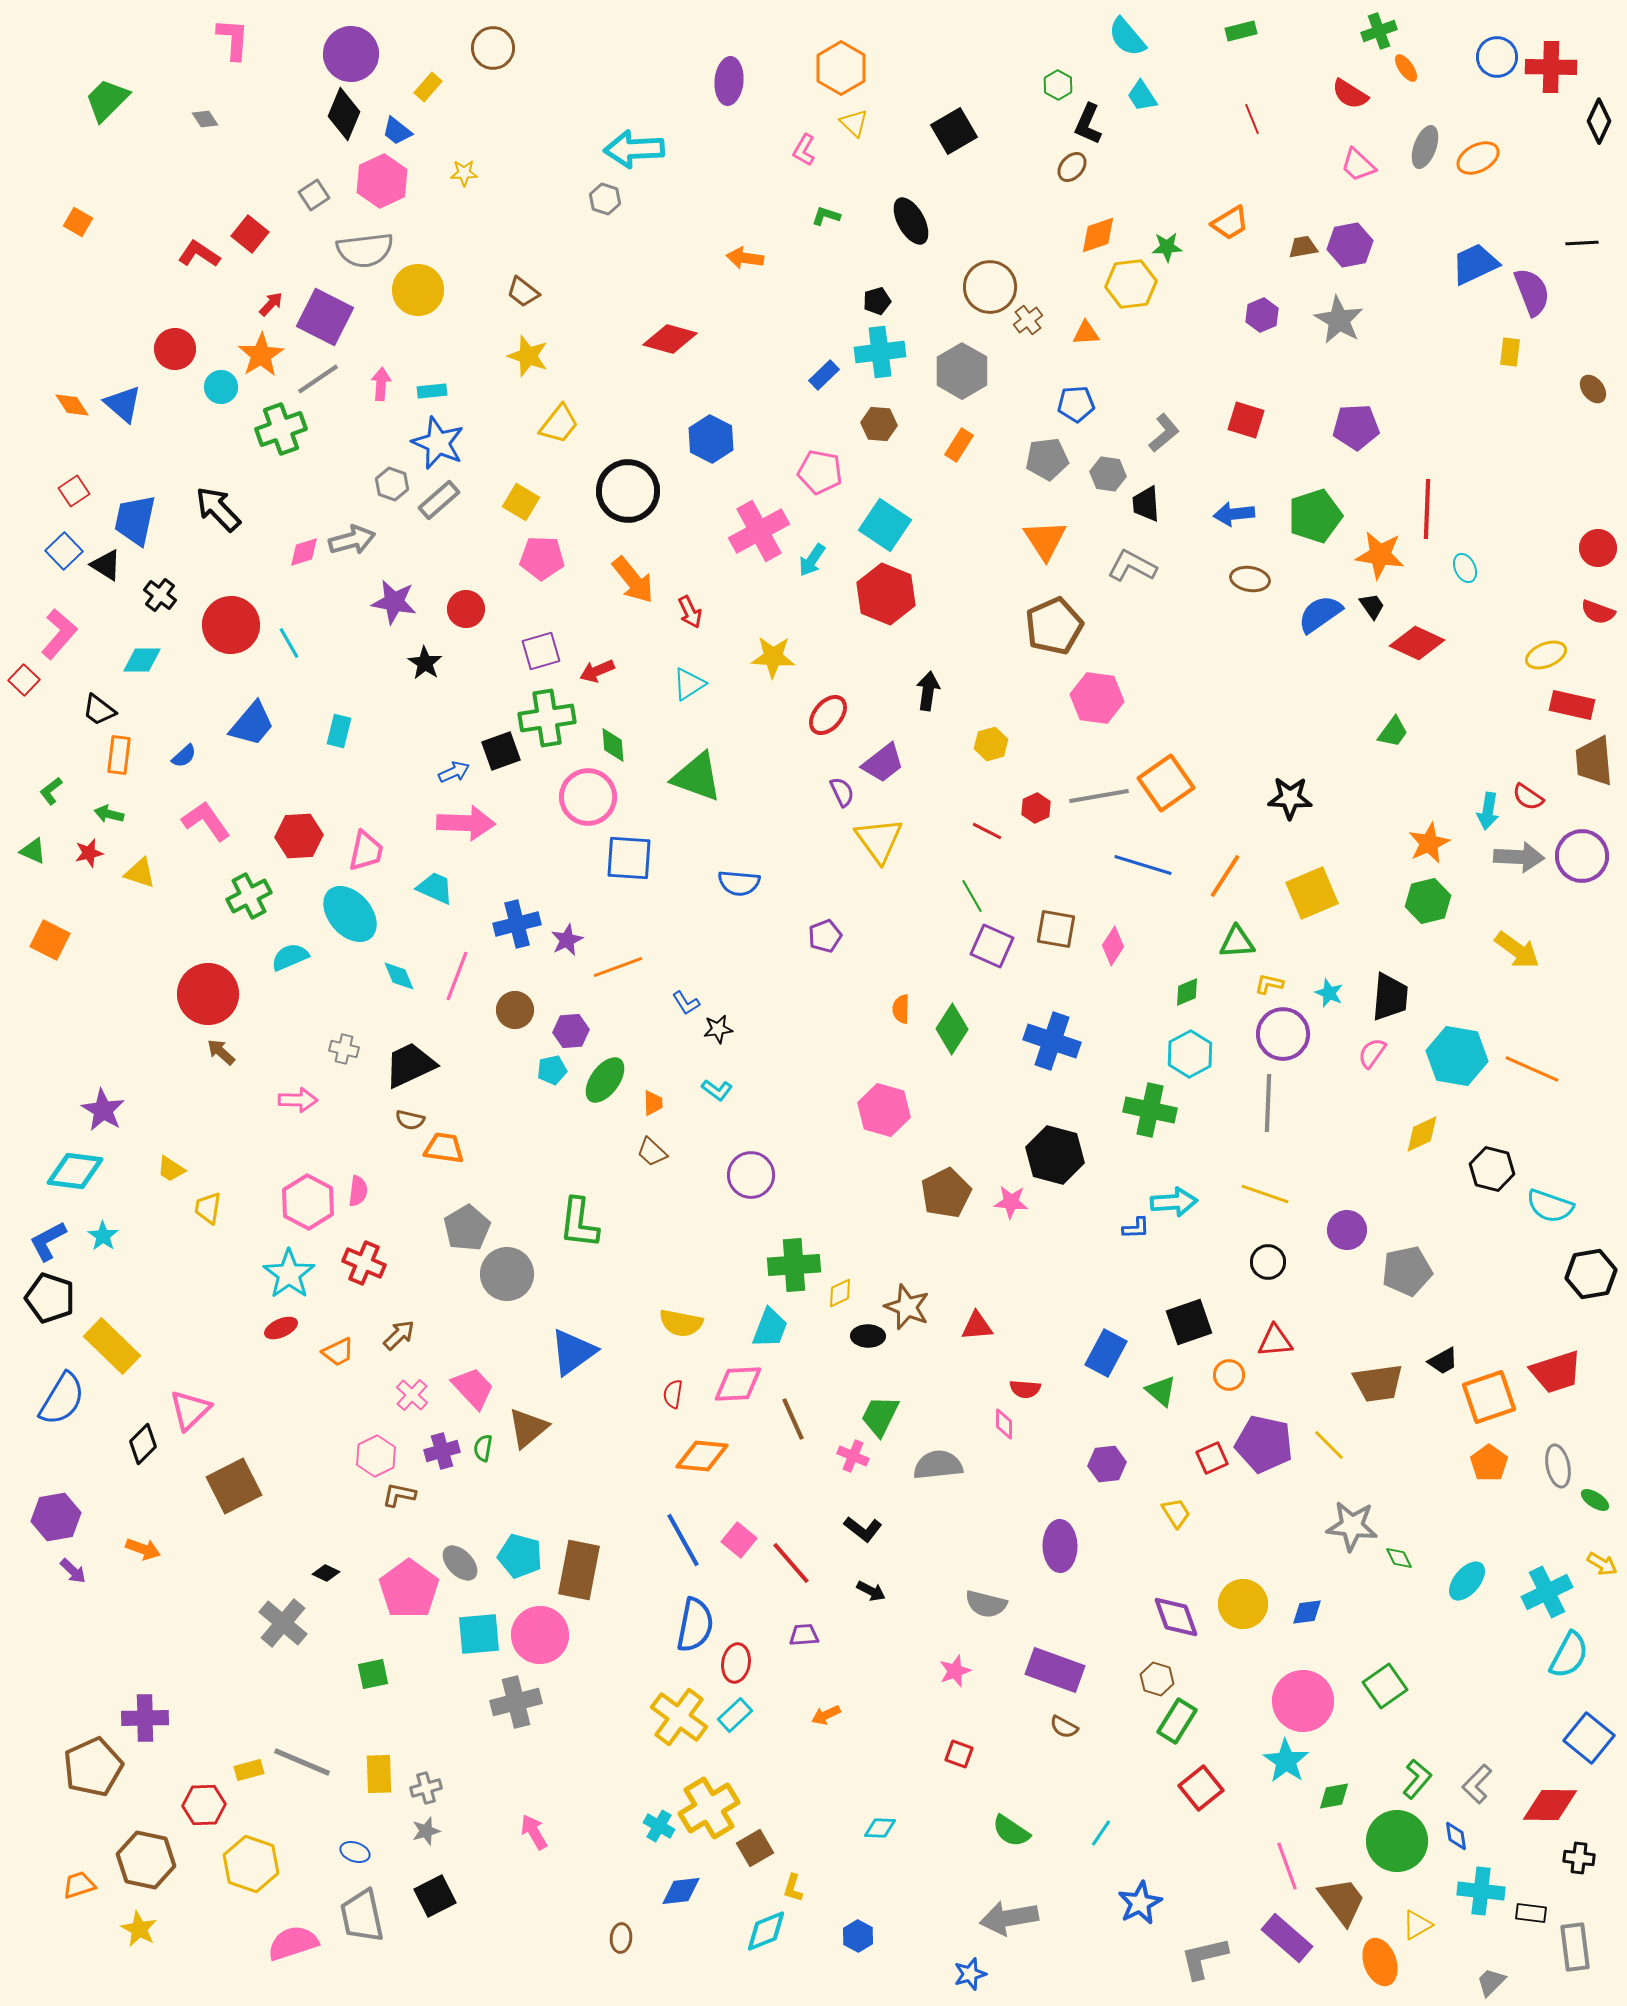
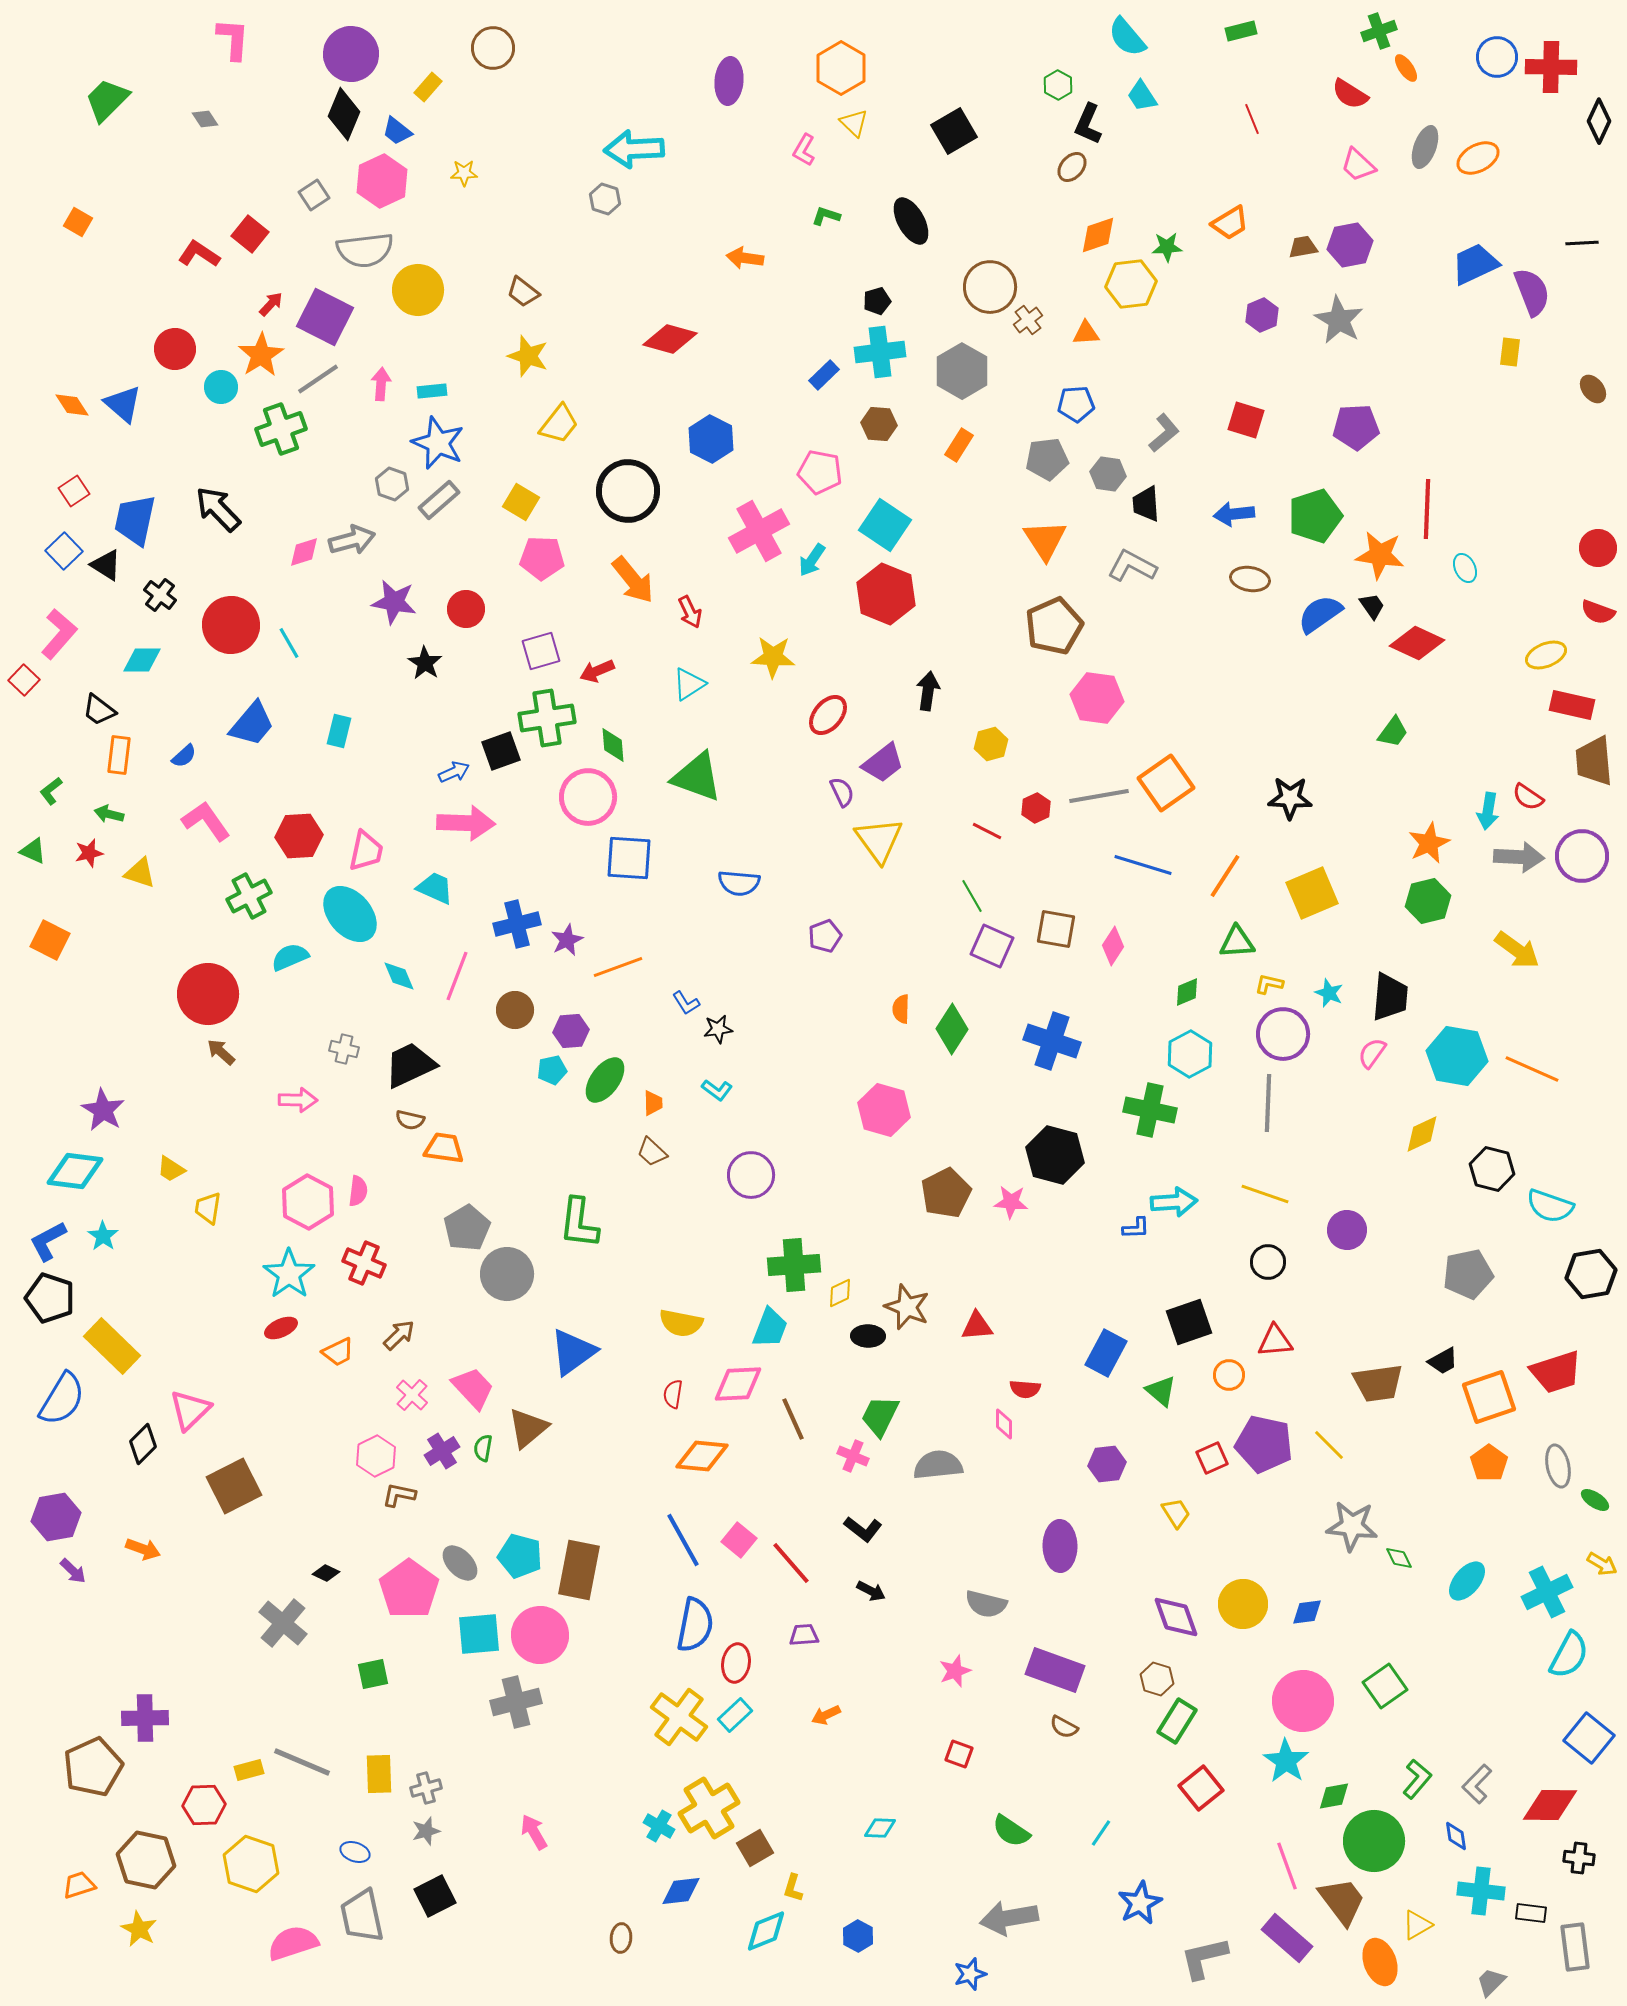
gray pentagon at (1407, 1271): moved 61 px right, 3 px down
purple cross at (442, 1451): rotated 16 degrees counterclockwise
green circle at (1397, 1841): moved 23 px left
